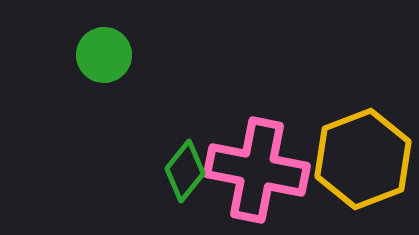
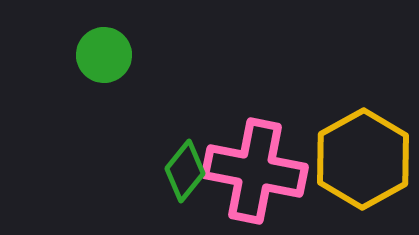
yellow hexagon: rotated 8 degrees counterclockwise
pink cross: moved 2 px left, 1 px down
